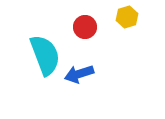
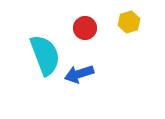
yellow hexagon: moved 2 px right, 5 px down
red circle: moved 1 px down
